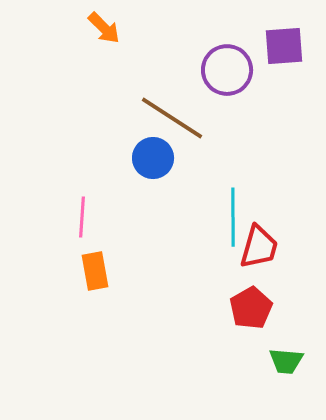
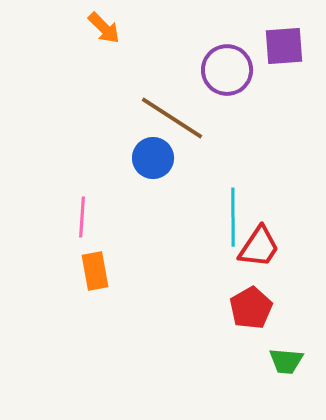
red trapezoid: rotated 18 degrees clockwise
